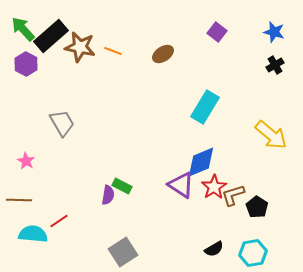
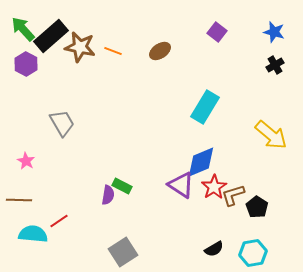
brown ellipse: moved 3 px left, 3 px up
